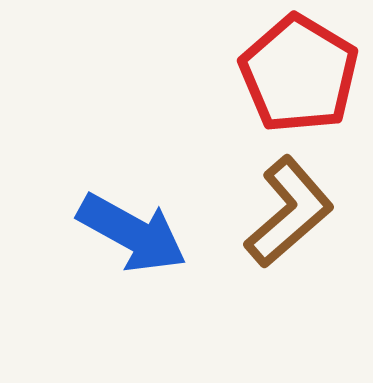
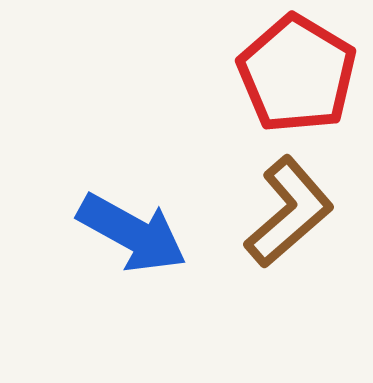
red pentagon: moved 2 px left
